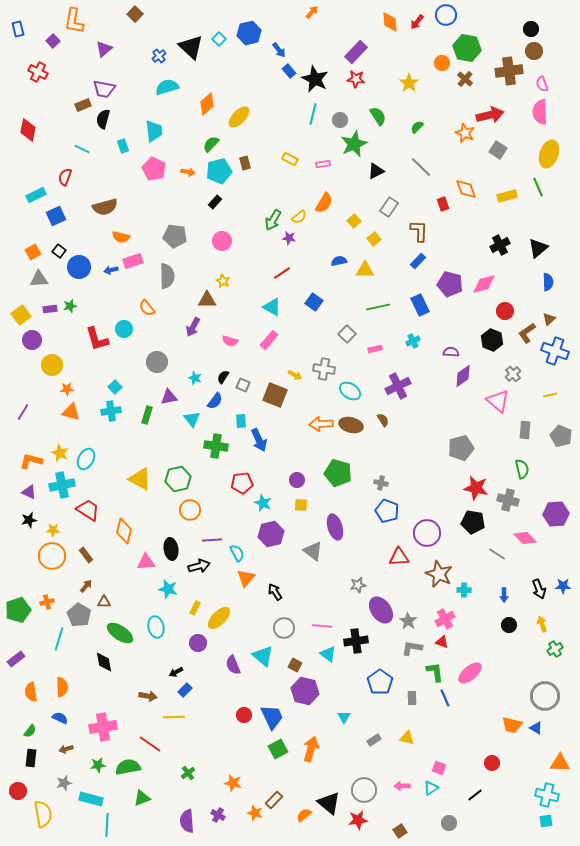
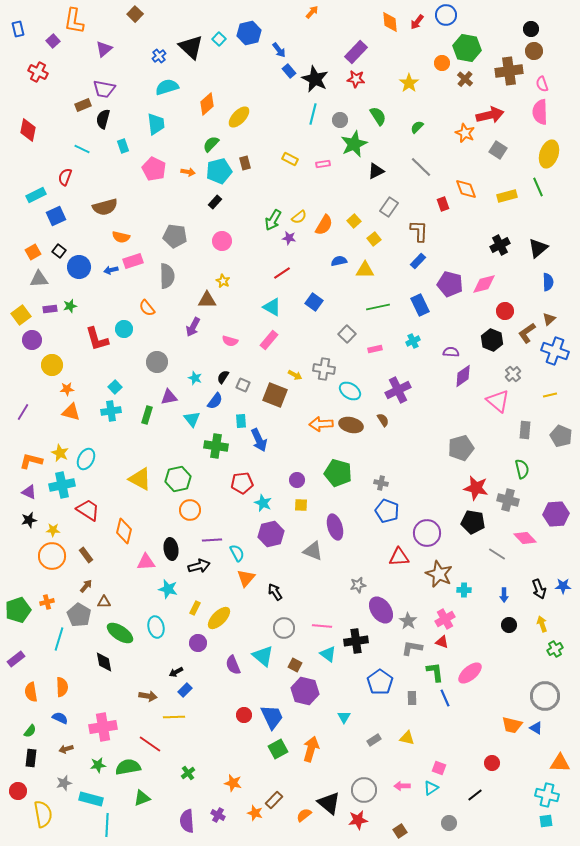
cyan trapezoid at (154, 131): moved 2 px right, 7 px up
orange semicircle at (324, 203): moved 22 px down
purple cross at (398, 386): moved 4 px down
gray triangle at (313, 551): rotated 15 degrees counterclockwise
